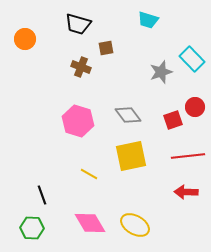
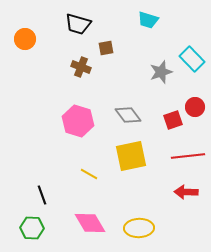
yellow ellipse: moved 4 px right, 3 px down; rotated 32 degrees counterclockwise
